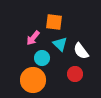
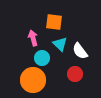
pink arrow: rotated 126 degrees clockwise
white semicircle: moved 1 px left
